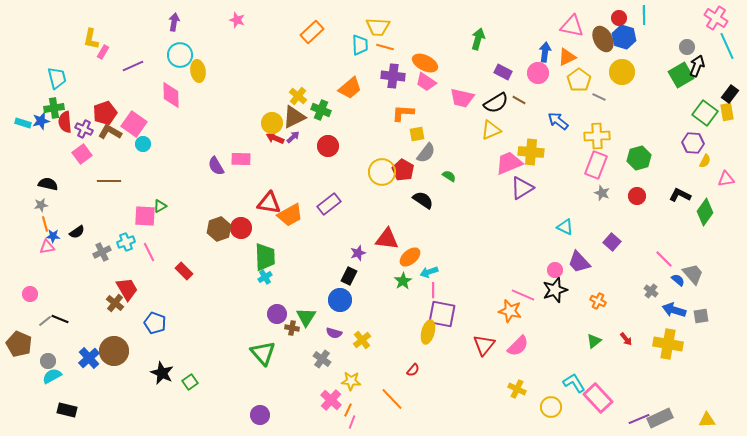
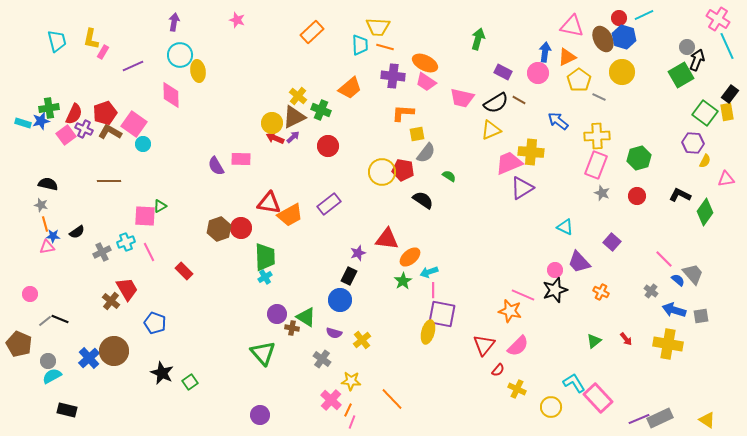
cyan line at (644, 15): rotated 66 degrees clockwise
pink cross at (716, 18): moved 2 px right, 1 px down
black arrow at (697, 66): moved 6 px up
cyan trapezoid at (57, 78): moved 37 px up
green cross at (54, 108): moved 5 px left
red semicircle at (65, 122): moved 9 px right, 8 px up; rotated 150 degrees counterclockwise
pink square at (82, 154): moved 16 px left, 19 px up
red pentagon at (403, 170): rotated 20 degrees counterclockwise
gray star at (41, 205): rotated 24 degrees clockwise
orange cross at (598, 301): moved 3 px right, 9 px up
brown cross at (115, 303): moved 4 px left, 2 px up
green triangle at (306, 317): rotated 30 degrees counterclockwise
red semicircle at (413, 370): moved 85 px right
yellow triangle at (707, 420): rotated 36 degrees clockwise
